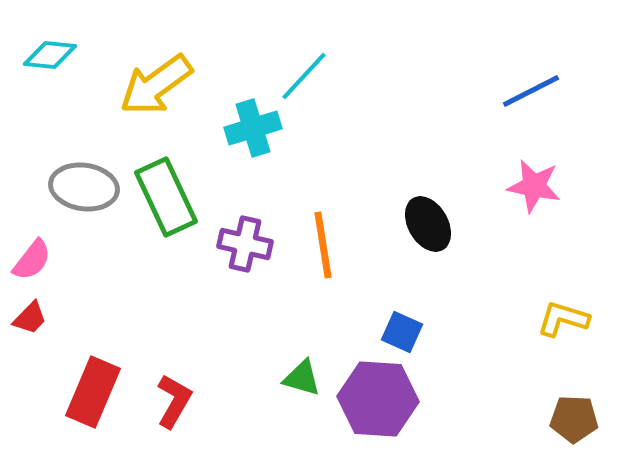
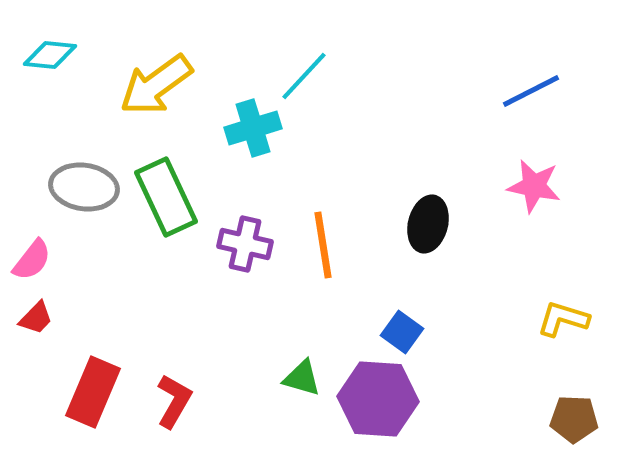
black ellipse: rotated 44 degrees clockwise
red trapezoid: moved 6 px right
blue square: rotated 12 degrees clockwise
